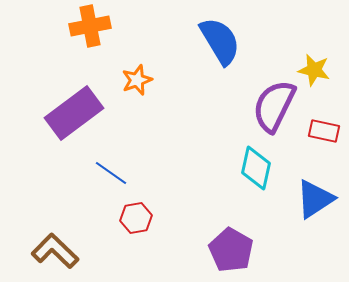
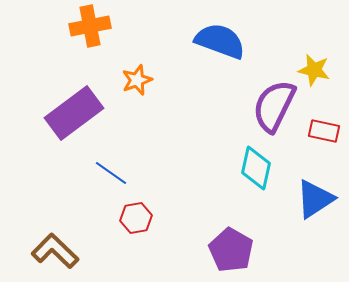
blue semicircle: rotated 39 degrees counterclockwise
